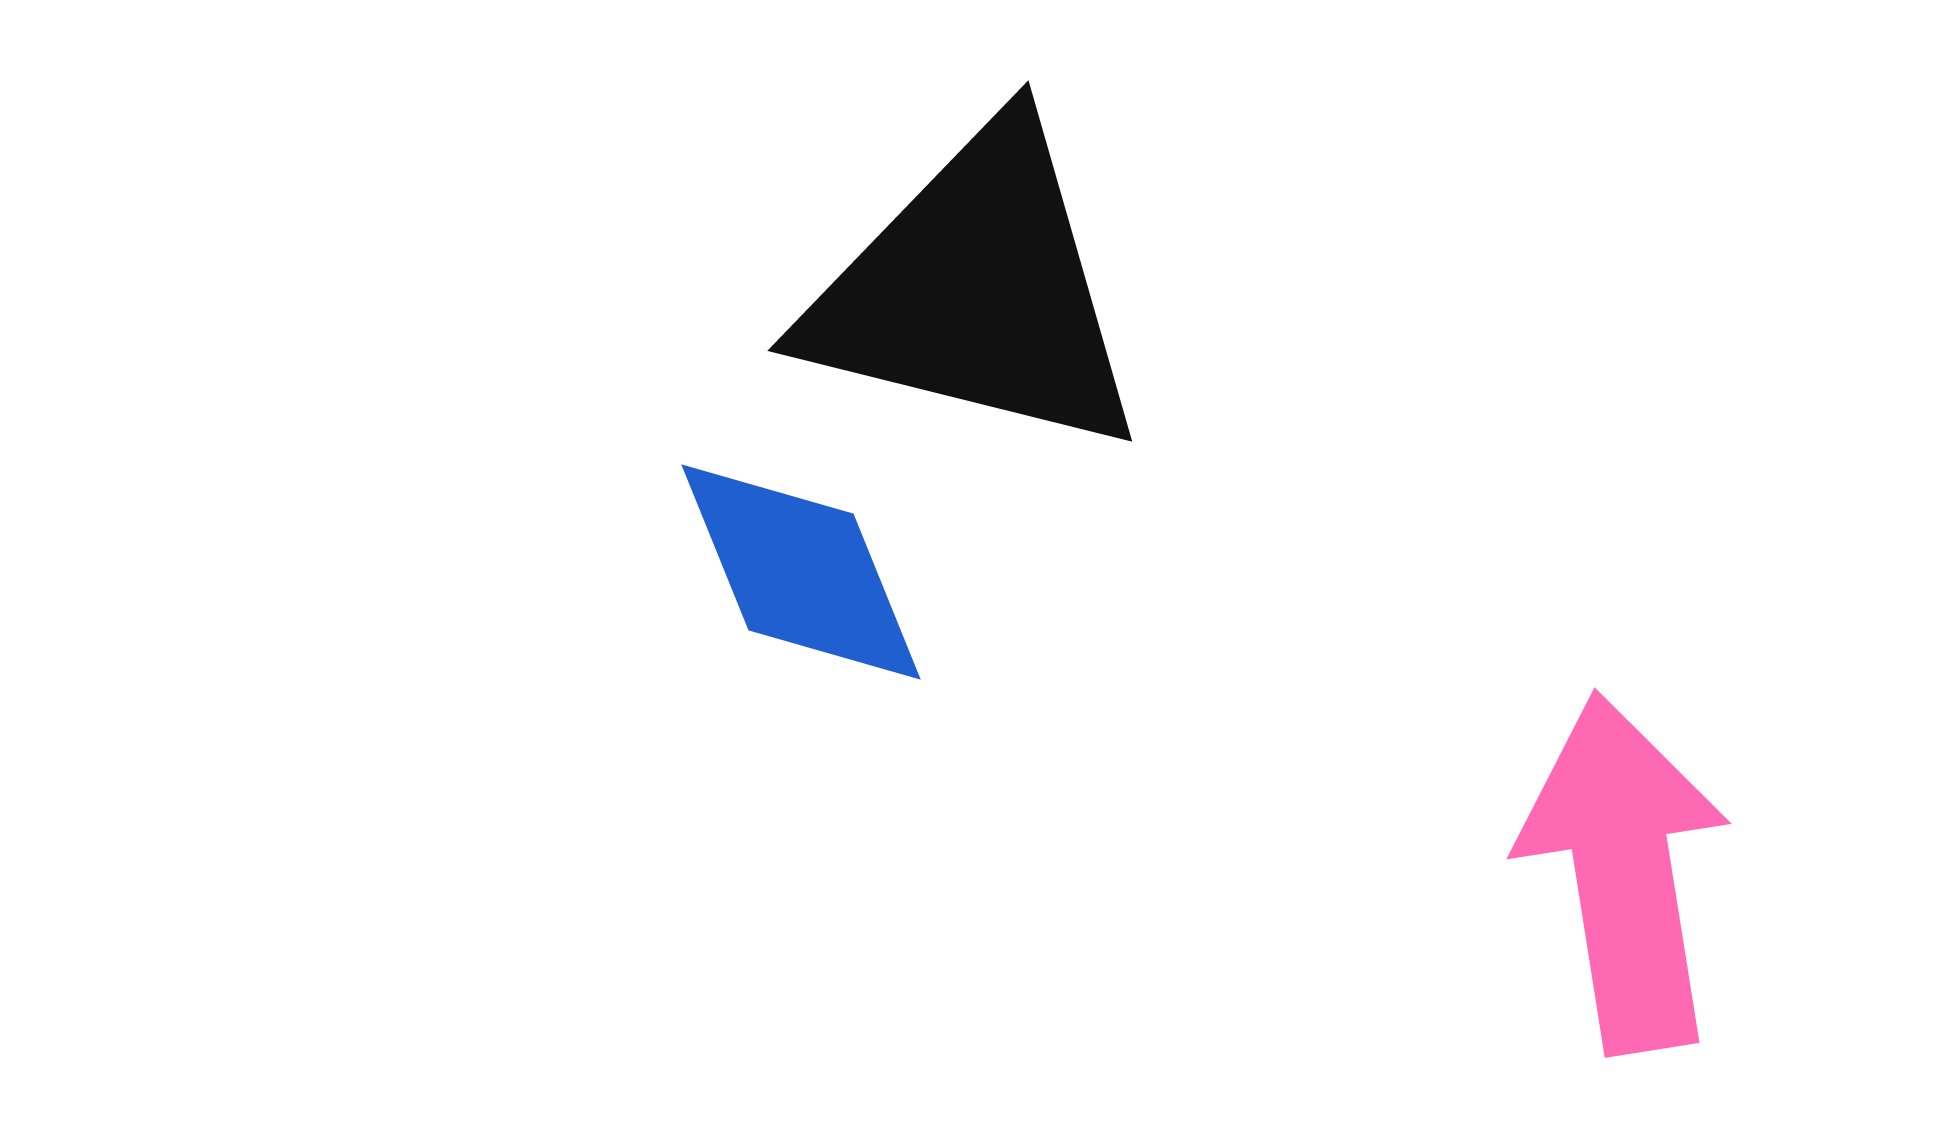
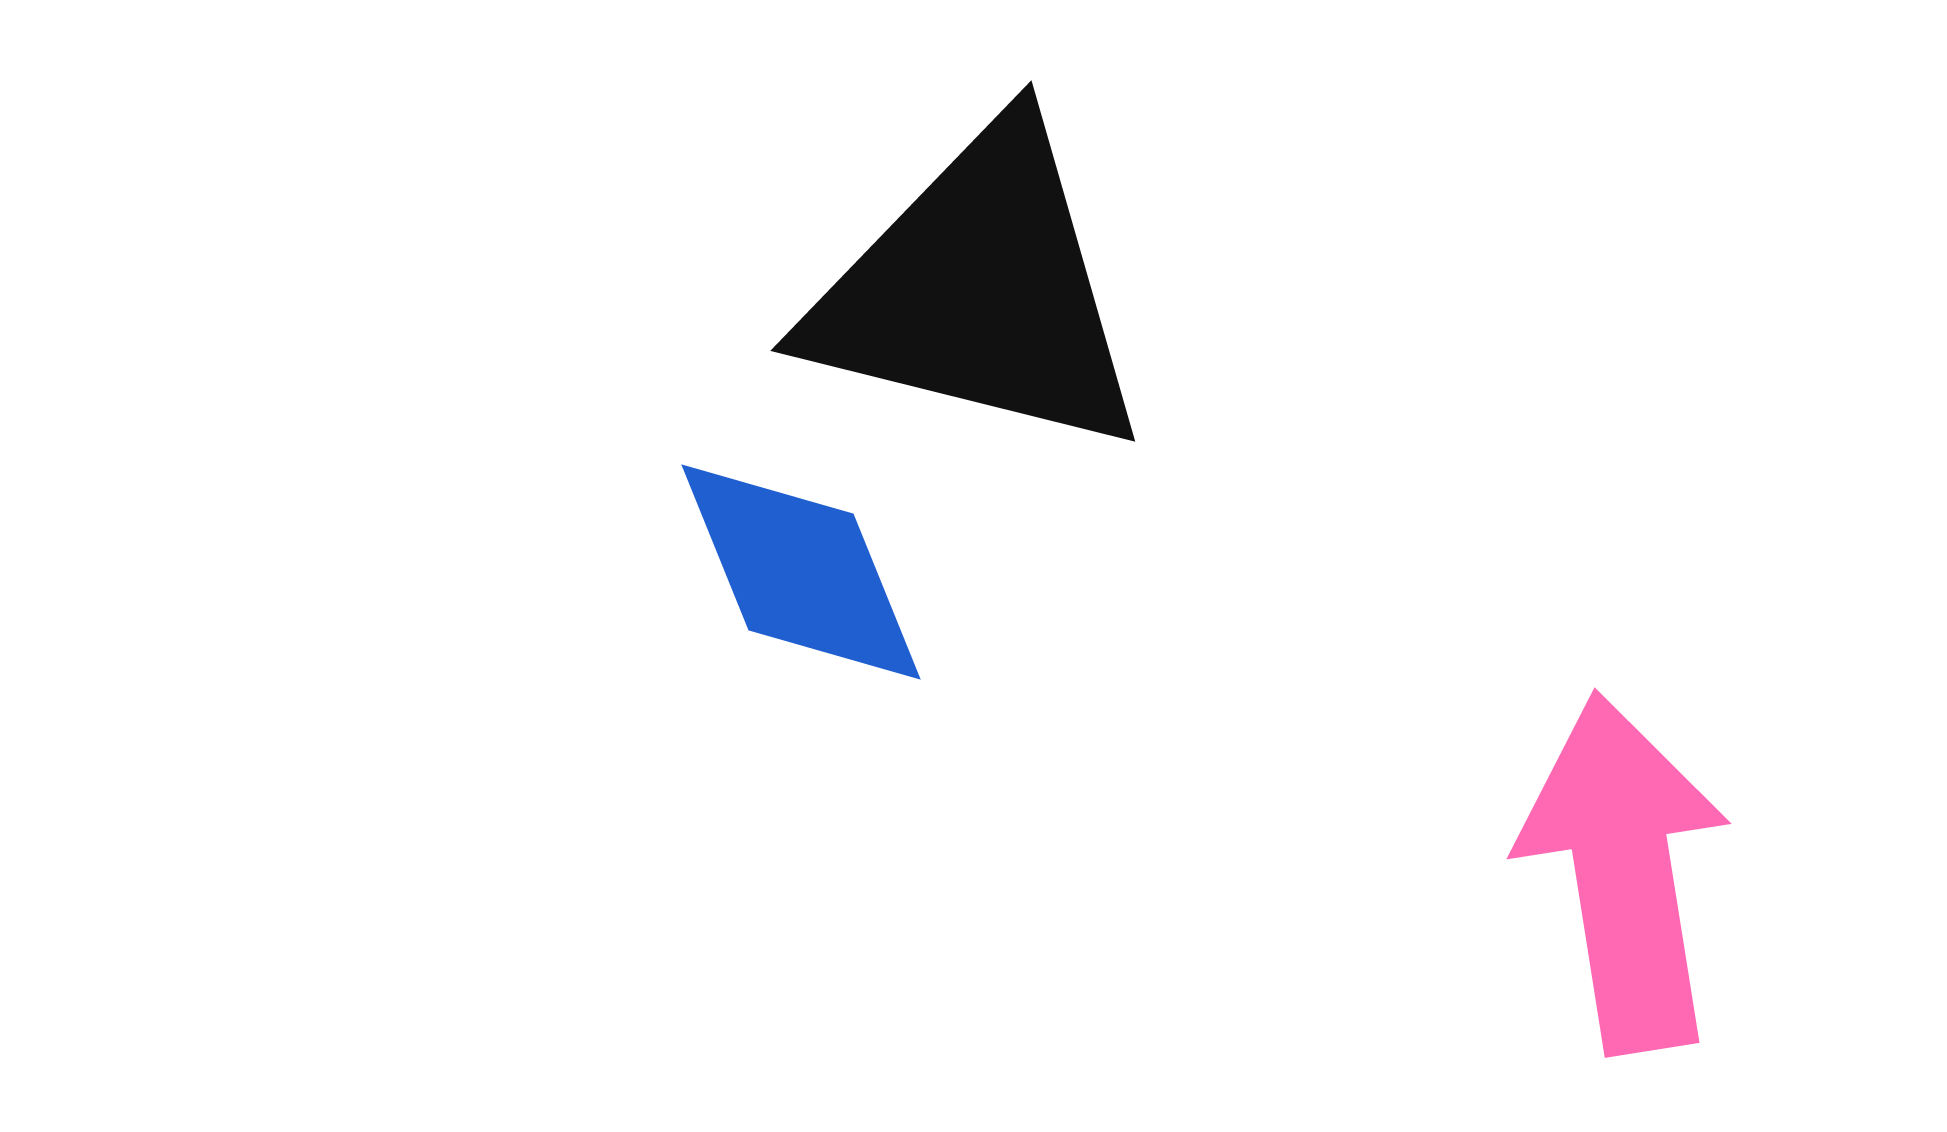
black triangle: moved 3 px right
